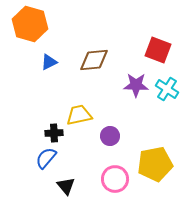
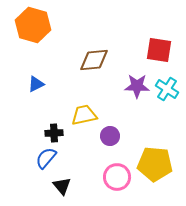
orange hexagon: moved 3 px right, 1 px down
red square: moved 1 px right; rotated 12 degrees counterclockwise
blue triangle: moved 13 px left, 22 px down
purple star: moved 1 px right, 1 px down
yellow trapezoid: moved 5 px right
yellow pentagon: rotated 16 degrees clockwise
pink circle: moved 2 px right, 2 px up
black triangle: moved 4 px left
